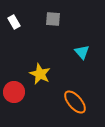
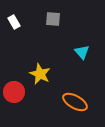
orange ellipse: rotated 20 degrees counterclockwise
